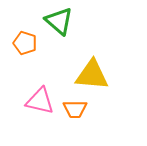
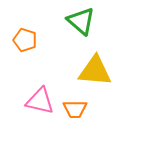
green triangle: moved 22 px right
orange pentagon: moved 3 px up
yellow triangle: moved 3 px right, 4 px up
